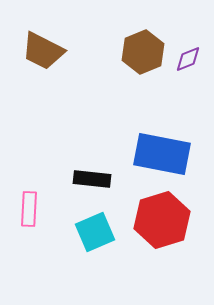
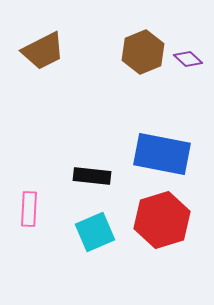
brown trapezoid: rotated 54 degrees counterclockwise
purple diamond: rotated 64 degrees clockwise
black rectangle: moved 3 px up
